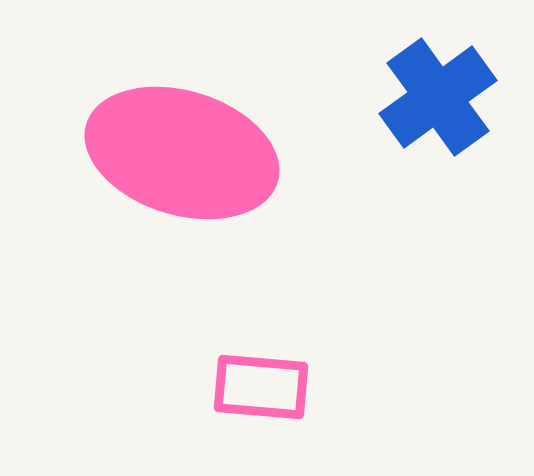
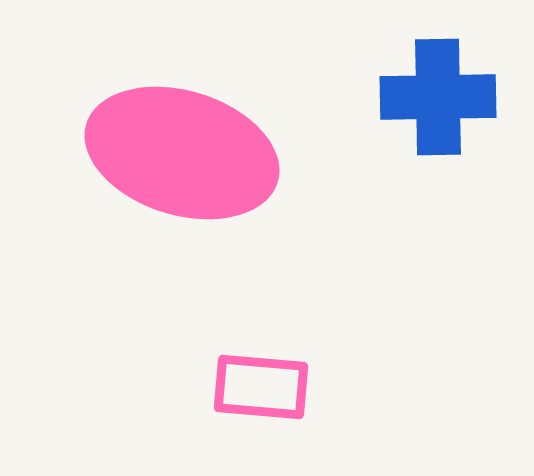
blue cross: rotated 35 degrees clockwise
